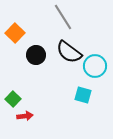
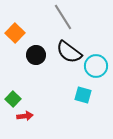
cyan circle: moved 1 px right
